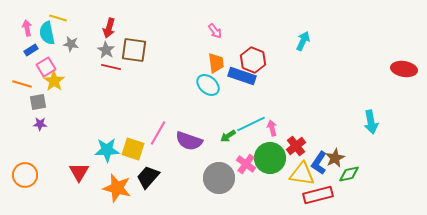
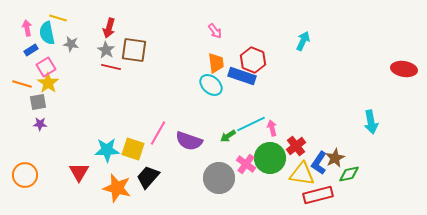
yellow star at (54, 81): moved 6 px left, 2 px down
cyan ellipse at (208, 85): moved 3 px right
